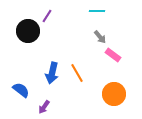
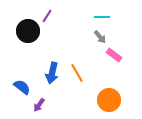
cyan line: moved 5 px right, 6 px down
pink rectangle: moved 1 px right
blue semicircle: moved 1 px right, 3 px up
orange circle: moved 5 px left, 6 px down
purple arrow: moved 5 px left, 2 px up
